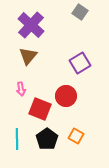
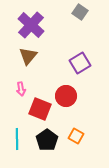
black pentagon: moved 1 px down
